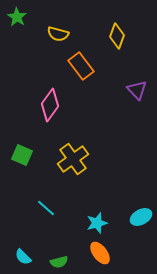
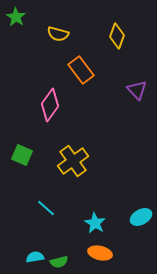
green star: moved 1 px left
orange rectangle: moved 4 px down
yellow cross: moved 2 px down
cyan star: moved 2 px left; rotated 25 degrees counterclockwise
orange ellipse: rotated 40 degrees counterclockwise
cyan semicircle: moved 12 px right; rotated 126 degrees clockwise
